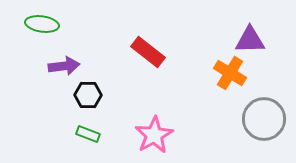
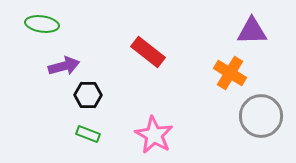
purple triangle: moved 2 px right, 9 px up
purple arrow: rotated 8 degrees counterclockwise
gray circle: moved 3 px left, 3 px up
pink star: rotated 12 degrees counterclockwise
